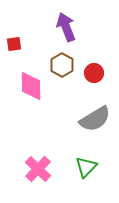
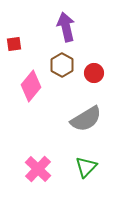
purple arrow: rotated 8 degrees clockwise
pink diamond: rotated 40 degrees clockwise
gray semicircle: moved 9 px left
